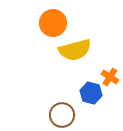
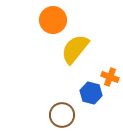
orange circle: moved 3 px up
yellow semicircle: moved 1 px up; rotated 144 degrees clockwise
orange cross: rotated 12 degrees counterclockwise
